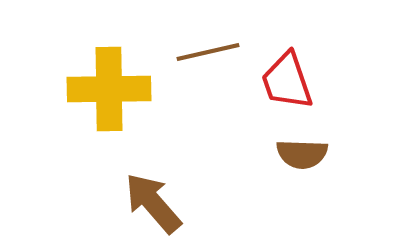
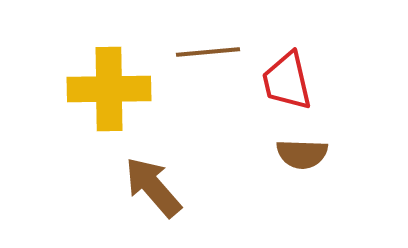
brown line: rotated 8 degrees clockwise
red trapezoid: rotated 6 degrees clockwise
brown arrow: moved 16 px up
